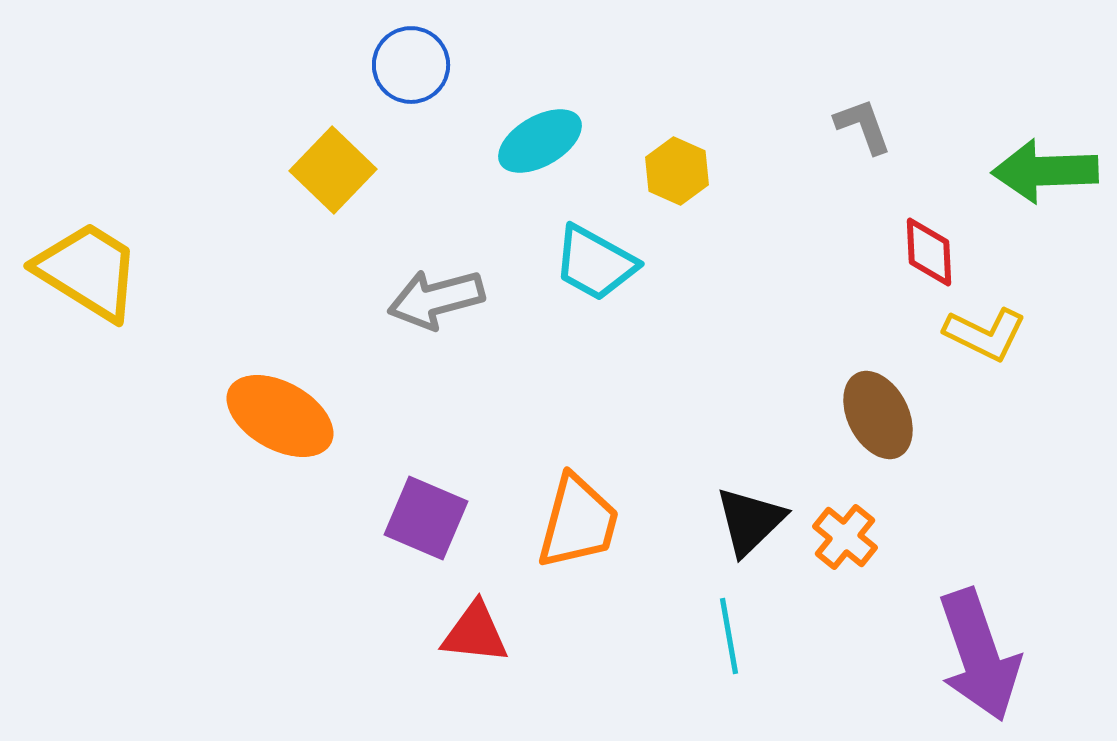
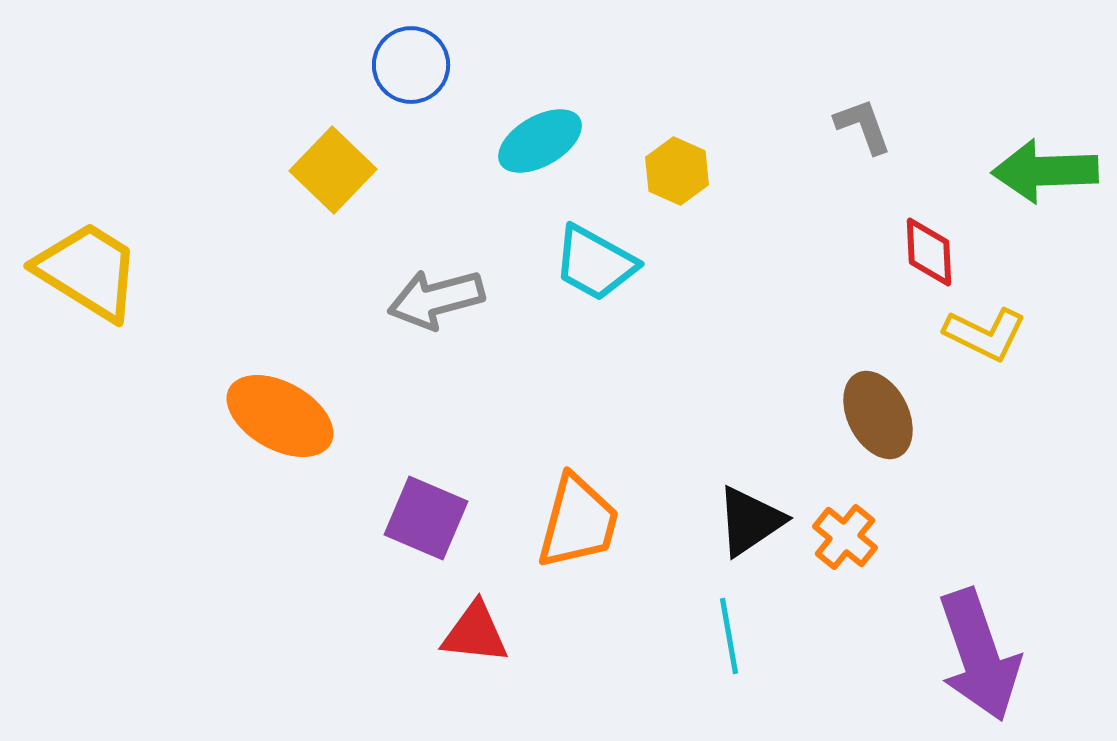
black triangle: rotated 10 degrees clockwise
